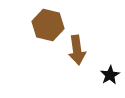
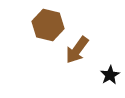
brown arrow: rotated 44 degrees clockwise
